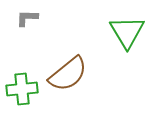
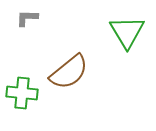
brown semicircle: moved 1 px right, 2 px up
green cross: moved 4 px down; rotated 12 degrees clockwise
